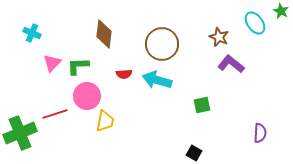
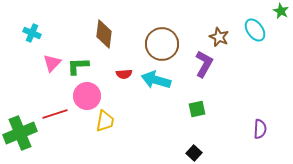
cyan ellipse: moved 7 px down
purple L-shape: moved 27 px left; rotated 80 degrees clockwise
cyan arrow: moved 1 px left
green square: moved 5 px left, 4 px down
purple semicircle: moved 4 px up
black square: rotated 14 degrees clockwise
